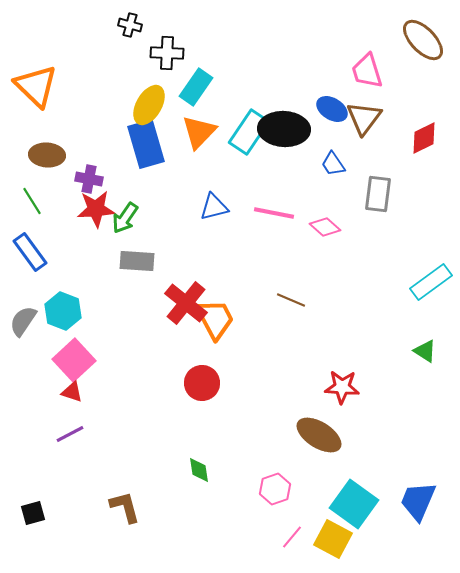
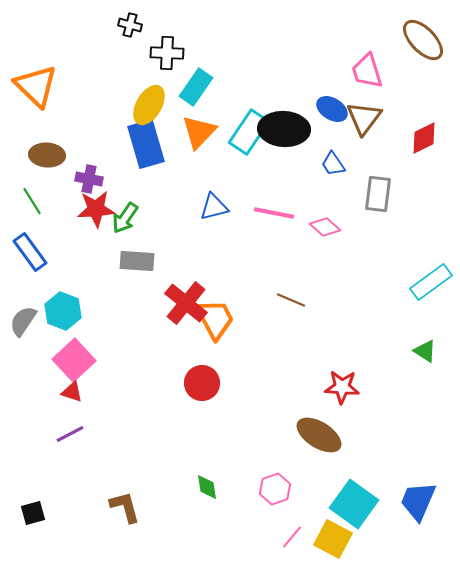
green diamond at (199, 470): moved 8 px right, 17 px down
